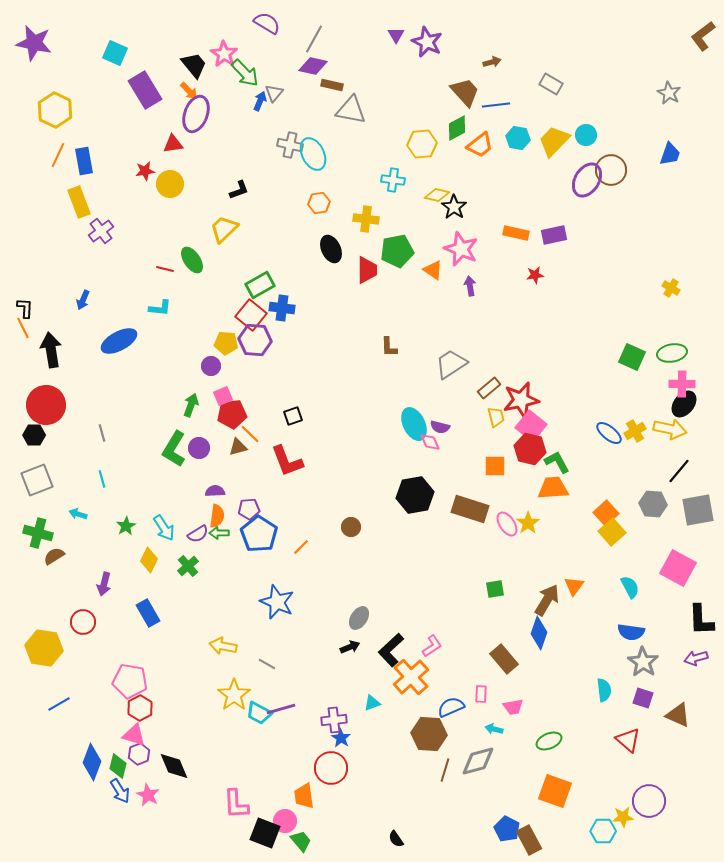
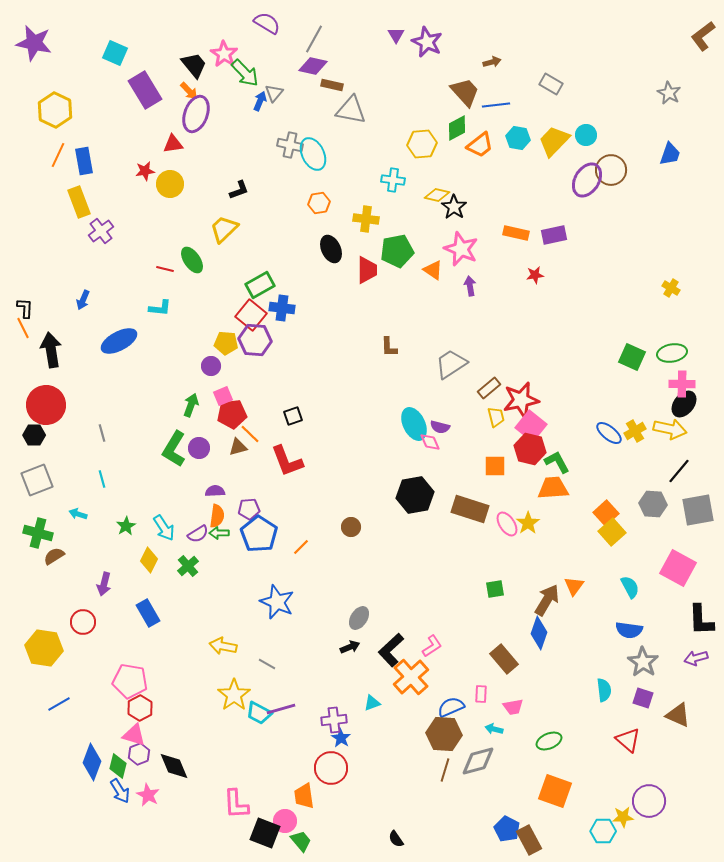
blue semicircle at (631, 632): moved 2 px left, 2 px up
brown hexagon at (429, 734): moved 15 px right
